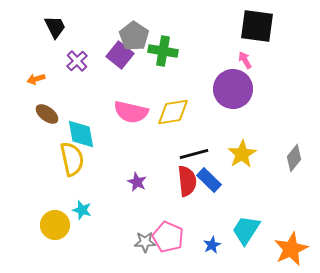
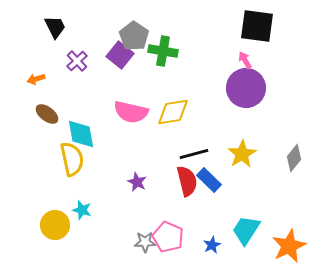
purple circle: moved 13 px right, 1 px up
red semicircle: rotated 8 degrees counterclockwise
orange star: moved 2 px left, 3 px up
